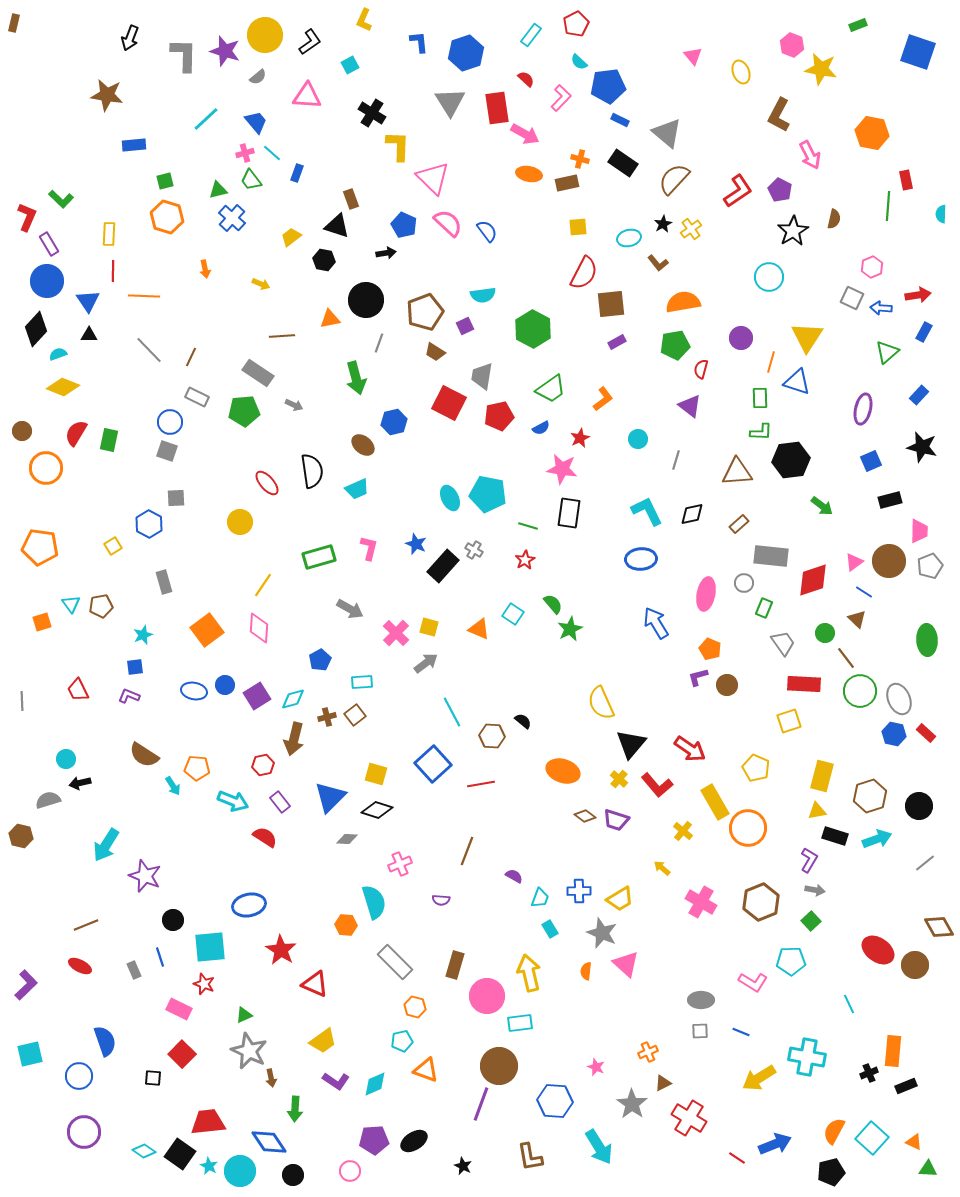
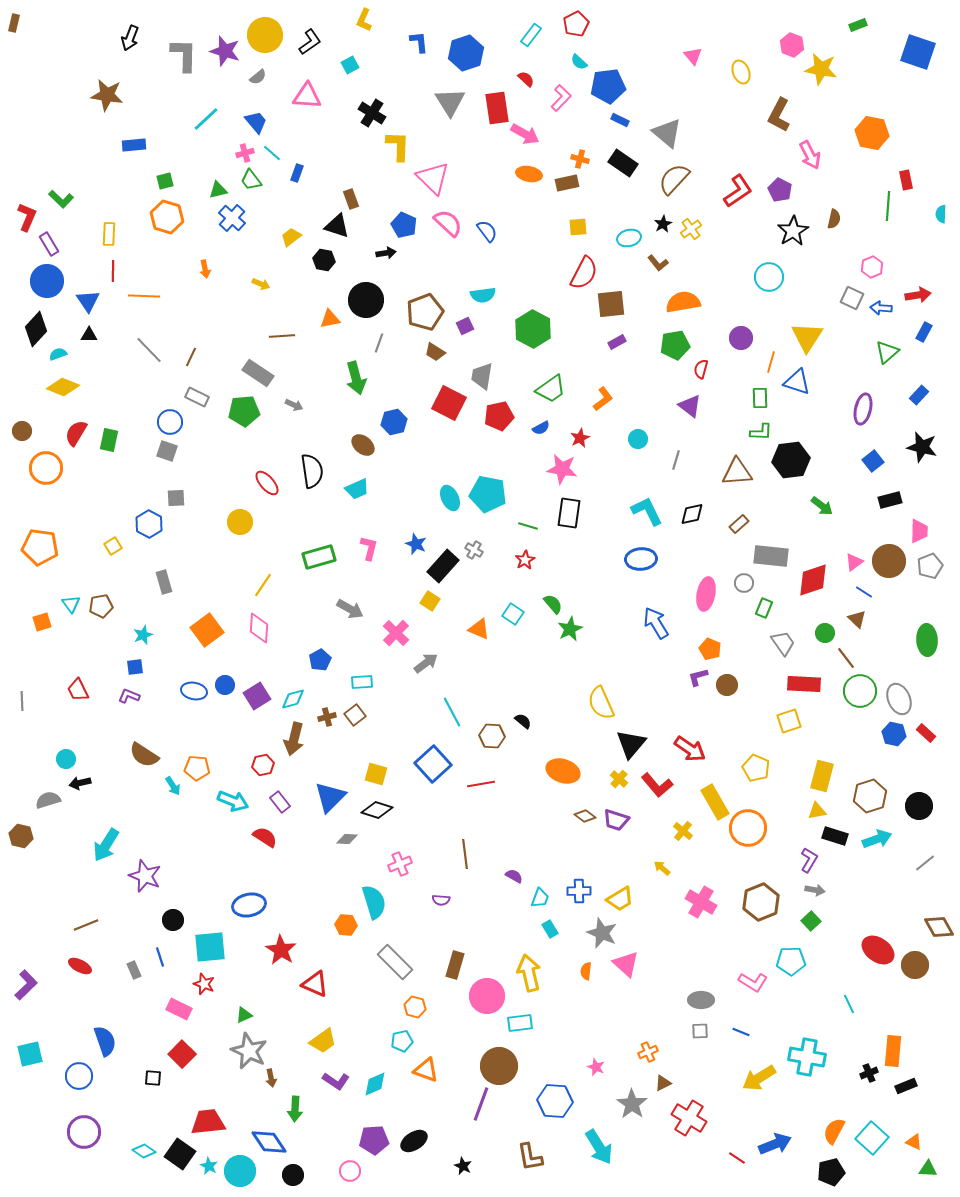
blue square at (871, 461): moved 2 px right; rotated 15 degrees counterclockwise
yellow square at (429, 627): moved 1 px right, 26 px up; rotated 18 degrees clockwise
brown line at (467, 851): moved 2 px left, 3 px down; rotated 28 degrees counterclockwise
